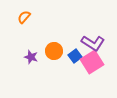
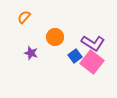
orange circle: moved 1 px right, 14 px up
purple star: moved 4 px up
pink square: rotated 20 degrees counterclockwise
